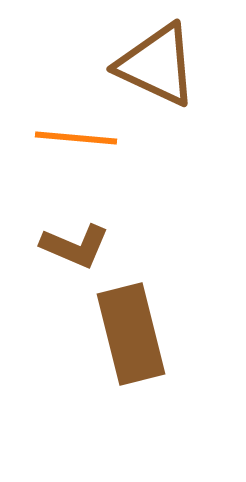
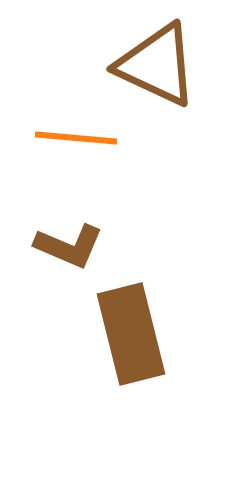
brown L-shape: moved 6 px left
